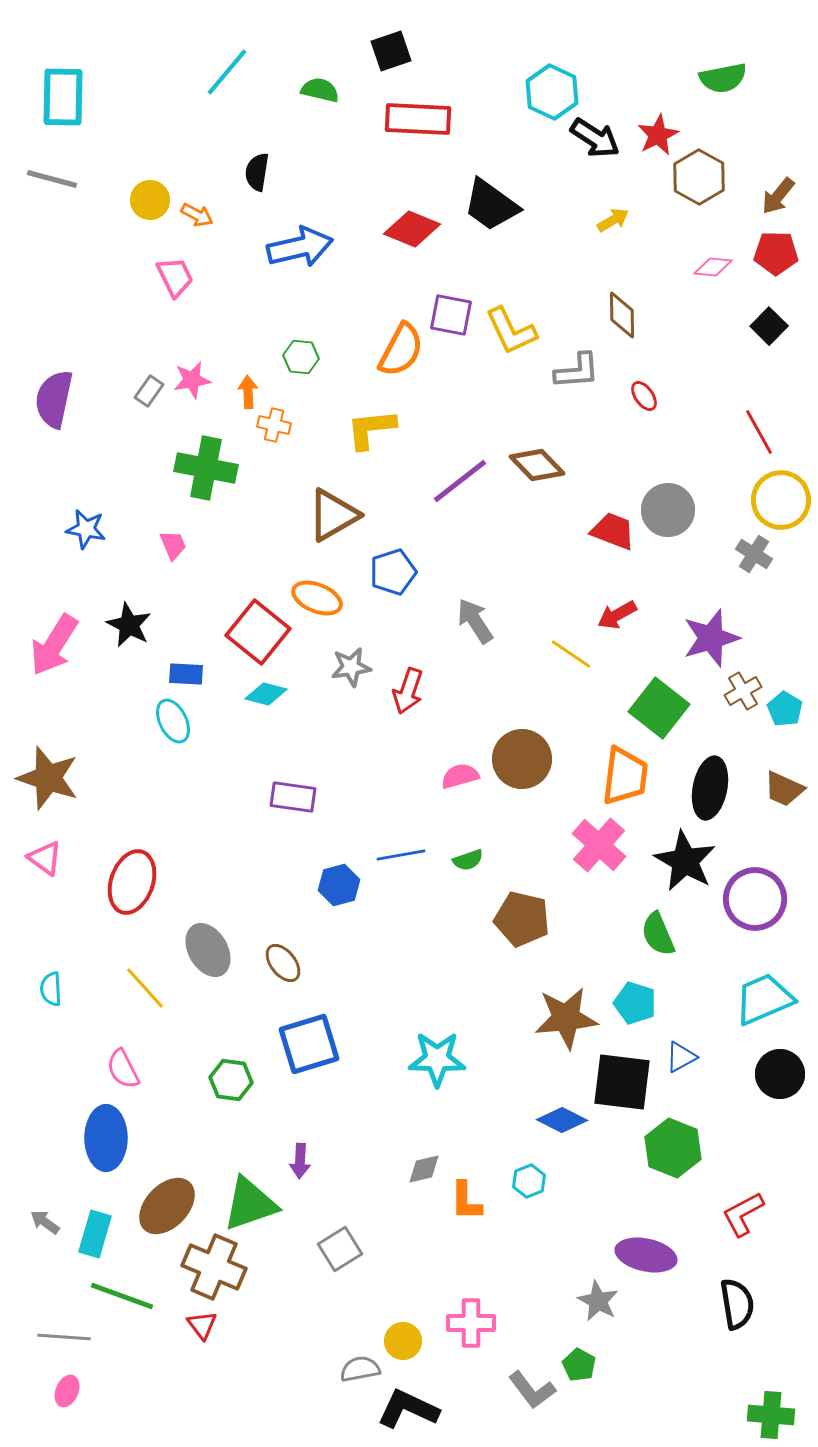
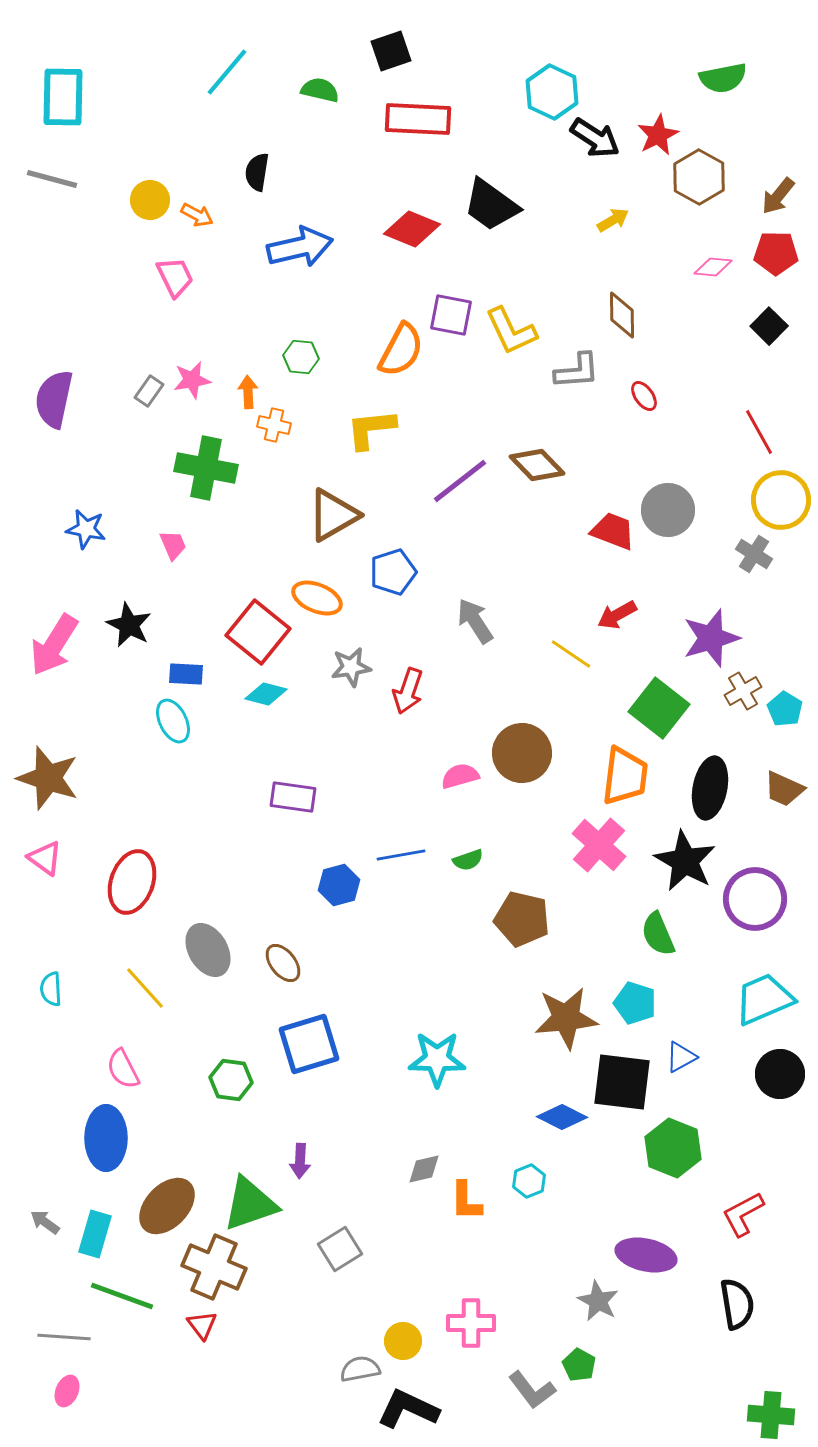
brown circle at (522, 759): moved 6 px up
blue diamond at (562, 1120): moved 3 px up
